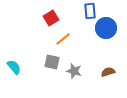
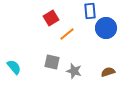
orange line: moved 4 px right, 5 px up
